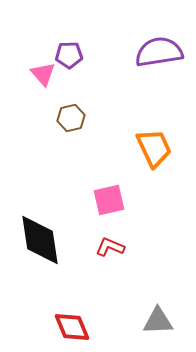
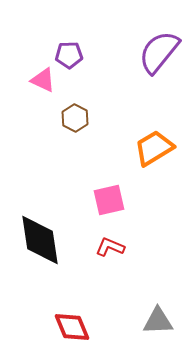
purple semicircle: rotated 42 degrees counterclockwise
pink triangle: moved 6 px down; rotated 24 degrees counterclockwise
brown hexagon: moved 4 px right; rotated 20 degrees counterclockwise
orange trapezoid: rotated 96 degrees counterclockwise
